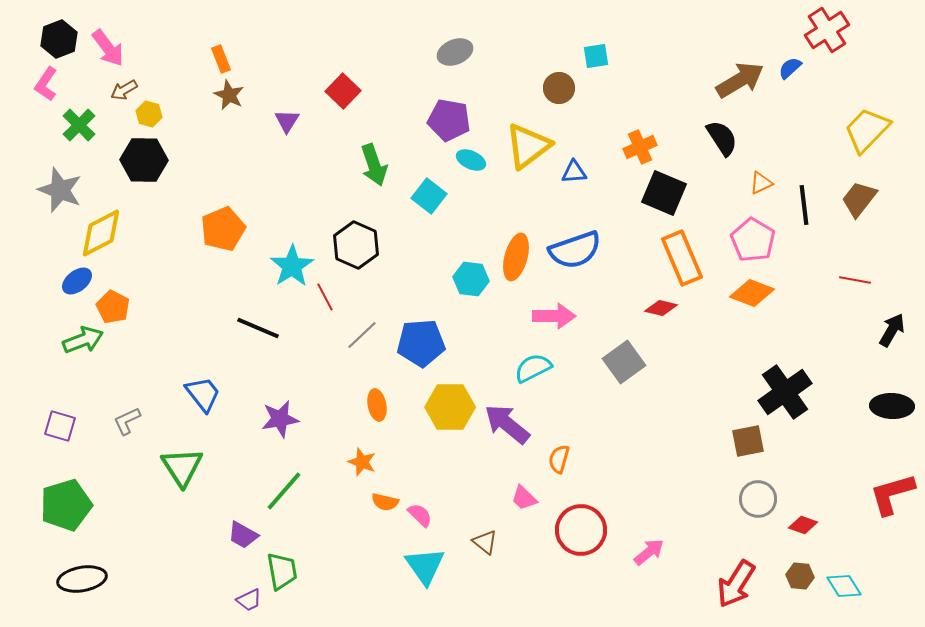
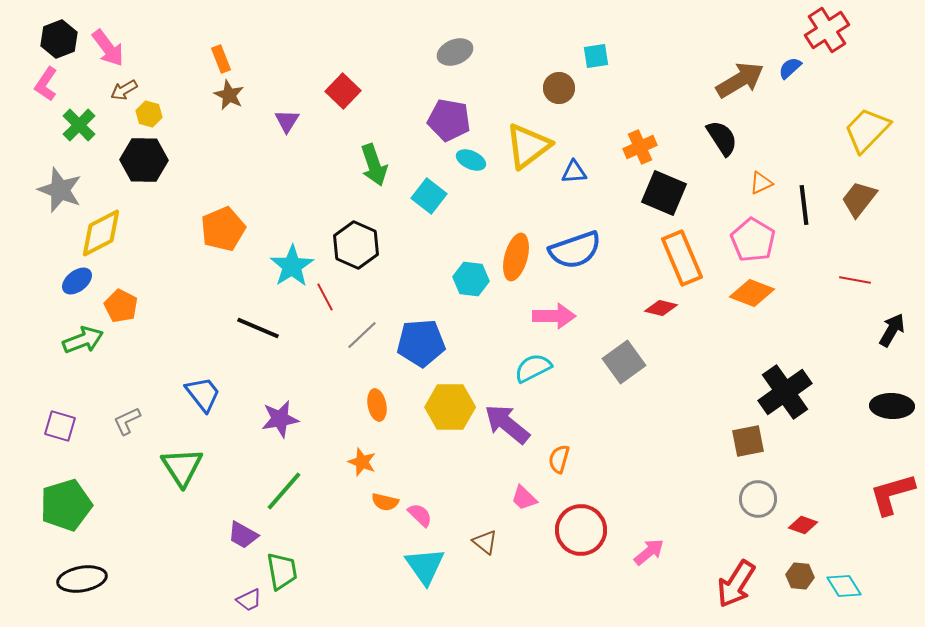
orange pentagon at (113, 307): moved 8 px right, 1 px up
